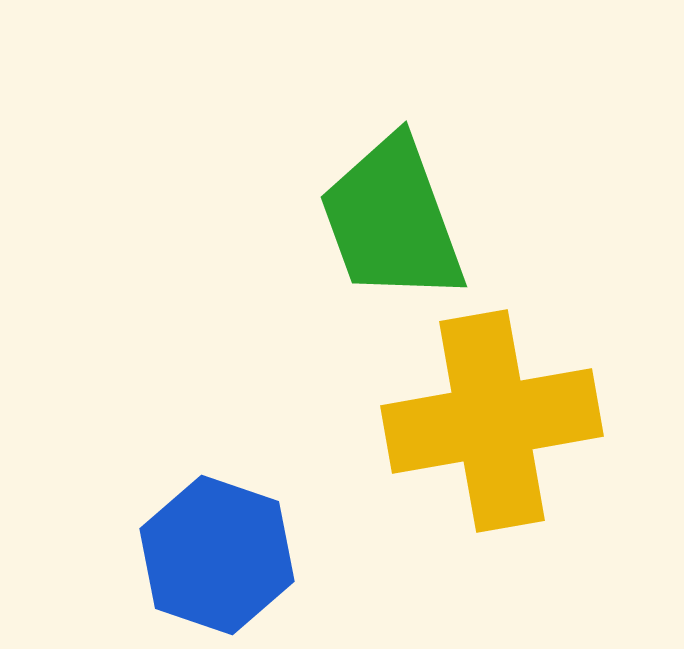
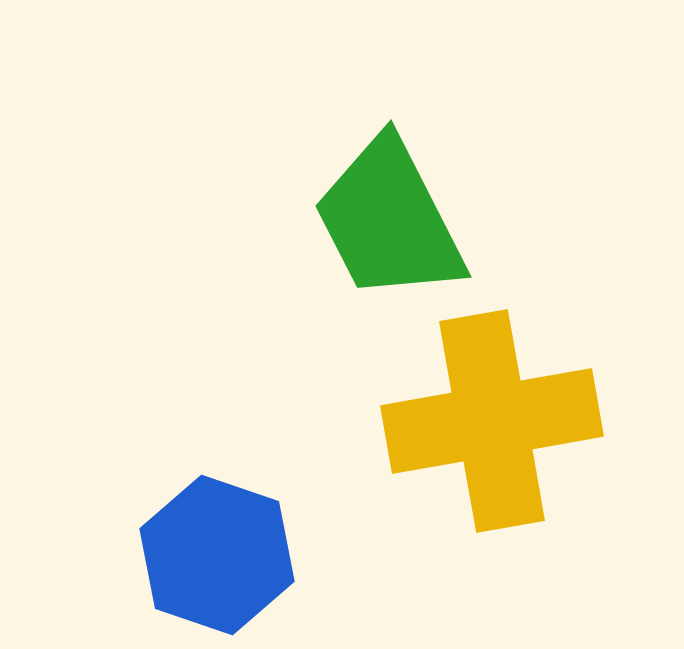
green trapezoid: moved 3 px left; rotated 7 degrees counterclockwise
